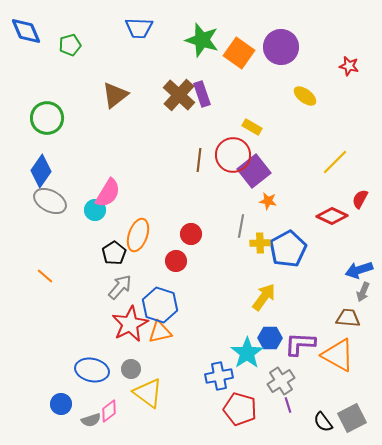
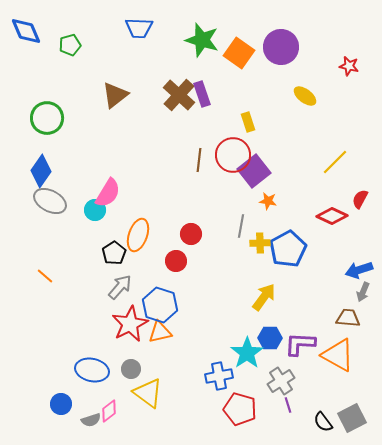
yellow rectangle at (252, 127): moved 4 px left, 5 px up; rotated 42 degrees clockwise
